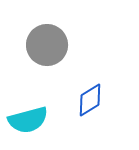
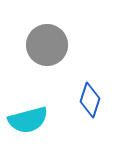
blue diamond: rotated 40 degrees counterclockwise
